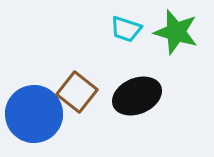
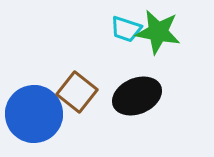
green star: moved 18 px left; rotated 6 degrees counterclockwise
